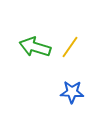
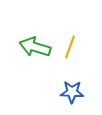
yellow line: rotated 15 degrees counterclockwise
